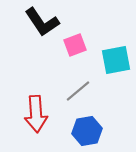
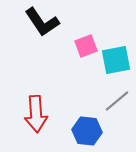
pink square: moved 11 px right, 1 px down
gray line: moved 39 px right, 10 px down
blue hexagon: rotated 16 degrees clockwise
